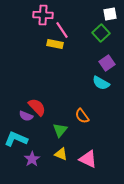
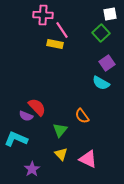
yellow triangle: rotated 24 degrees clockwise
purple star: moved 10 px down
